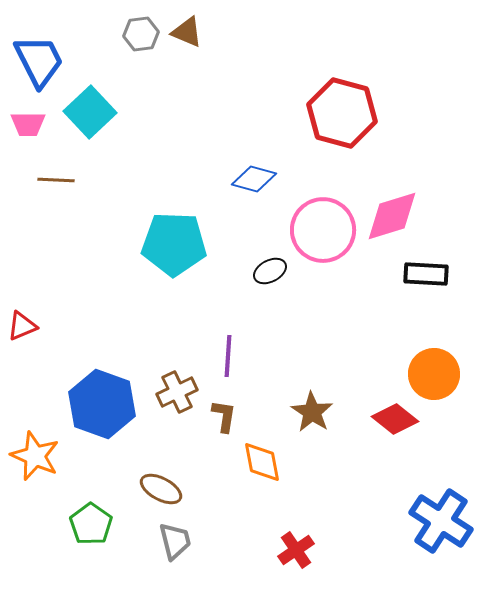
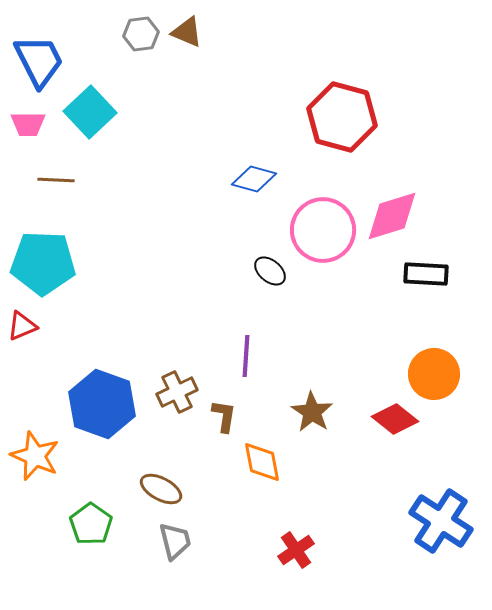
red hexagon: moved 4 px down
cyan pentagon: moved 131 px left, 19 px down
black ellipse: rotated 68 degrees clockwise
purple line: moved 18 px right
